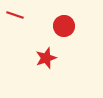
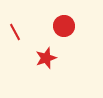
red line: moved 17 px down; rotated 42 degrees clockwise
